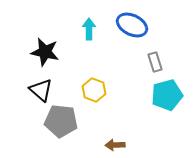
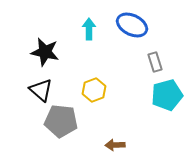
yellow hexagon: rotated 20 degrees clockwise
